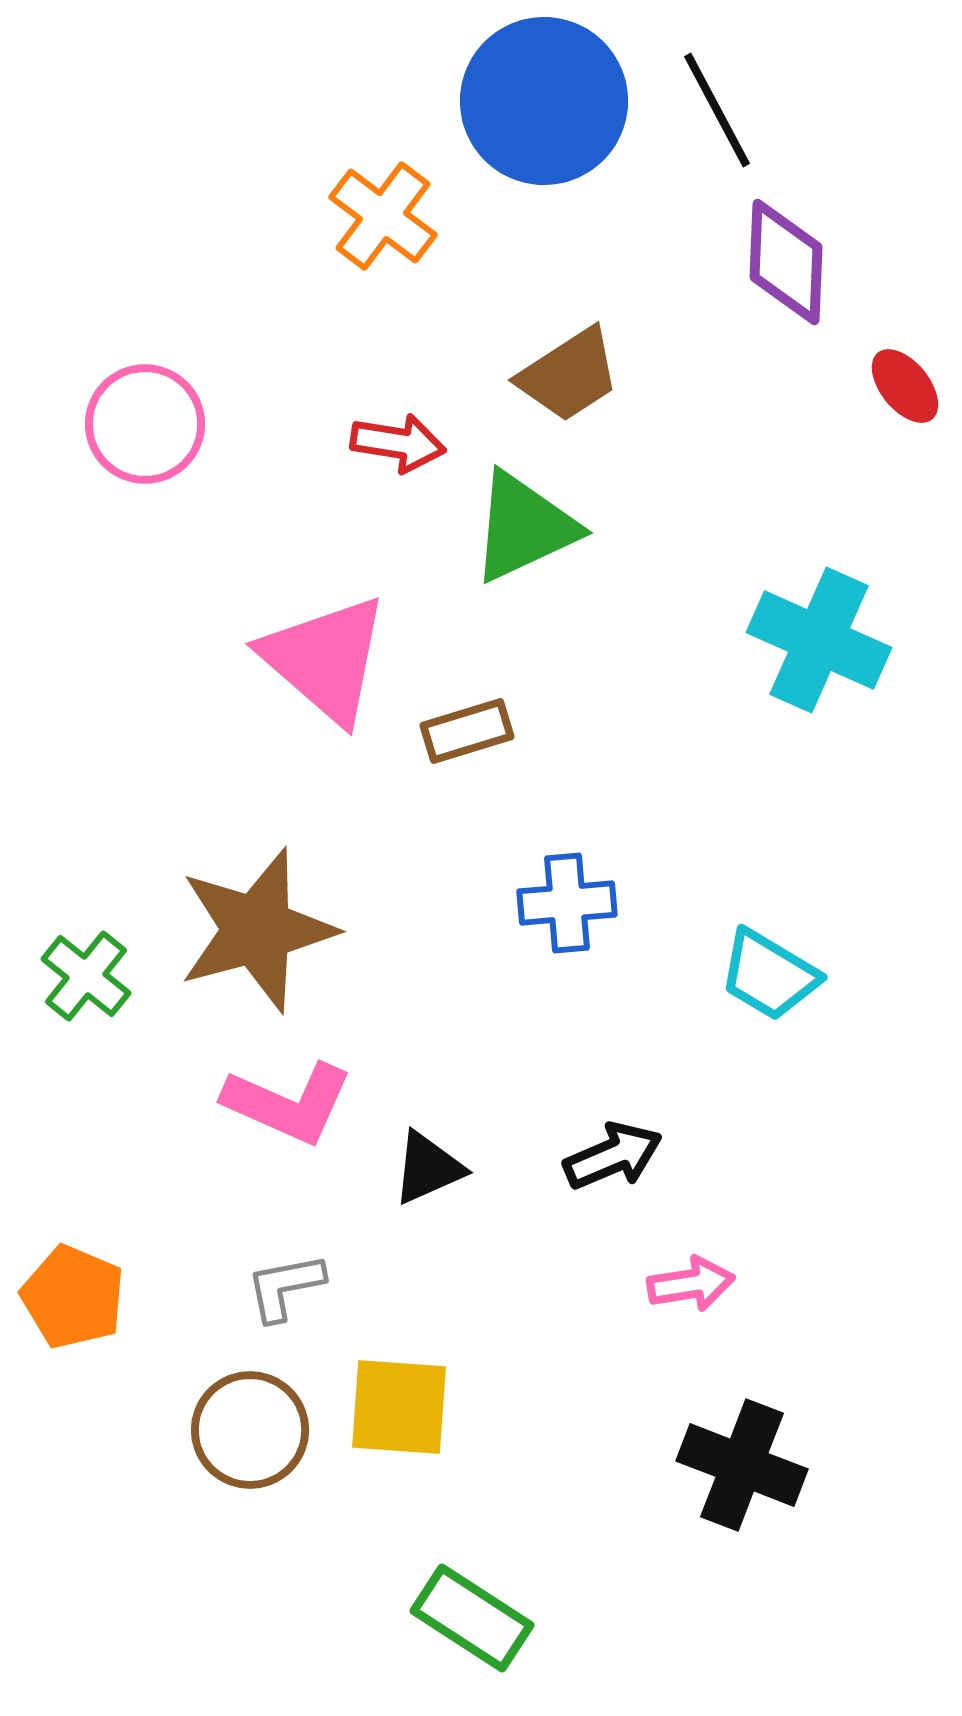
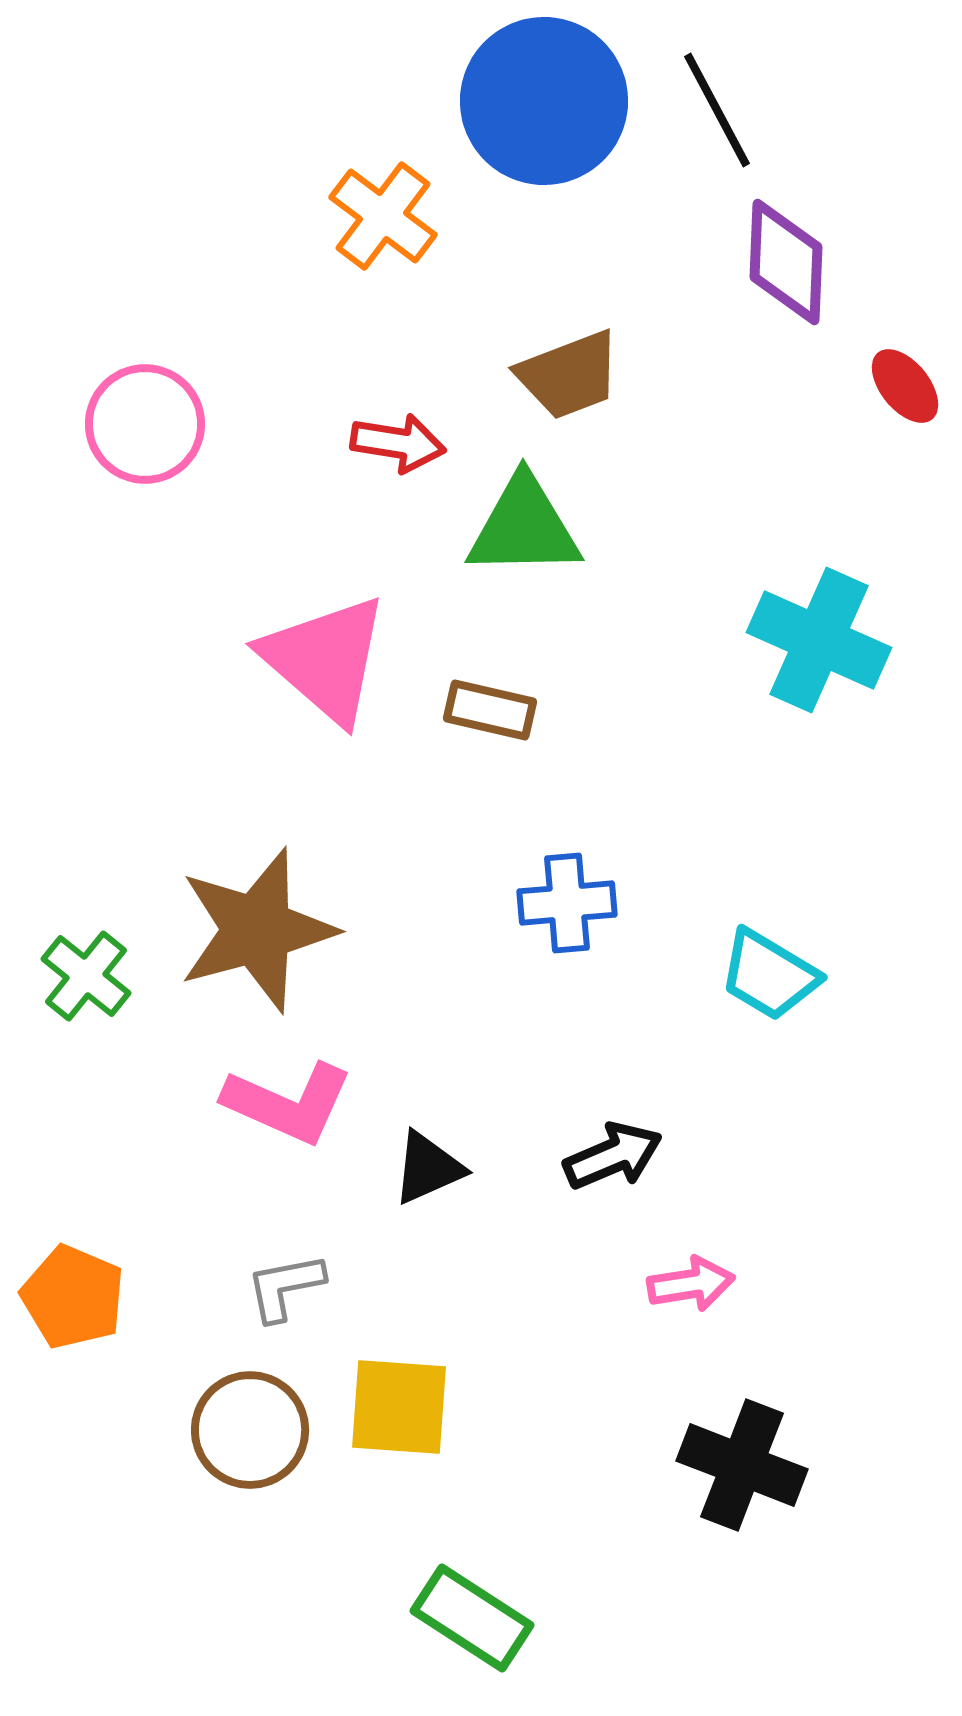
brown trapezoid: rotated 12 degrees clockwise
green triangle: rotated 24 degrees clockwise
brown rectangle: moved 23 px right, 21 px up; rotated 30 degrees clockwise
